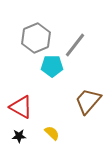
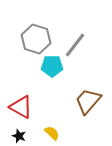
gray hexagon: moved 1 px down; rotated 20 degrees counterclockwise
black star: rotated 24 degrees clockwise
